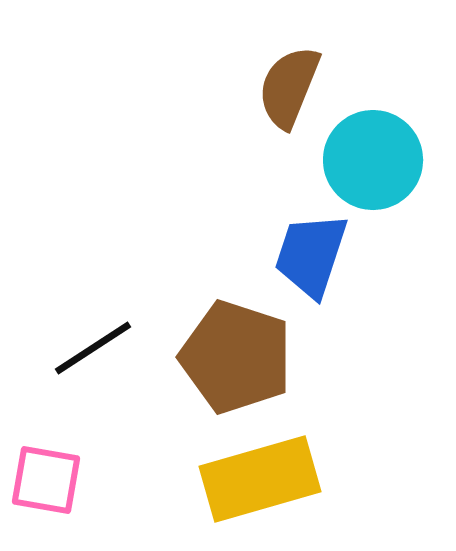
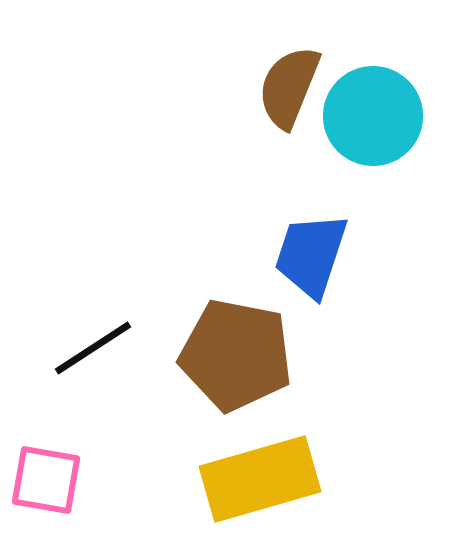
cyan circle: moved 44 px up
brown pentagon: moved 2 px up; rotated 7 degrees counterclockwise
